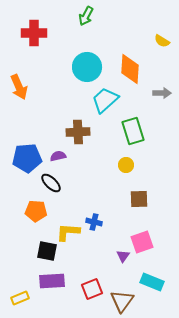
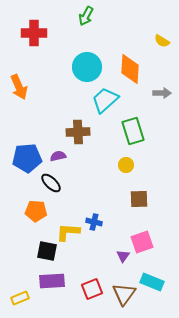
brown triangle: moved 2 px right, 7 px up
